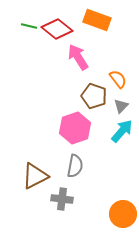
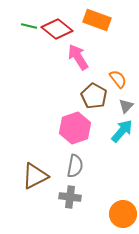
brown pentagon: rotated 10 degrees clockwise
gray triangle: moved 5 px right
gray cross: moved 8 px right, 2 px up
